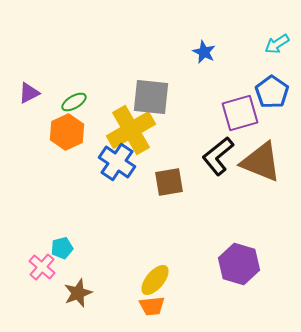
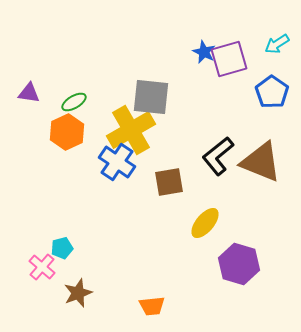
purple triangle: rotated 35 degrees clockwise
purple square: moved 11 px left, 54 px up
yellow ellipse: moved 50 px right, 57 px up
